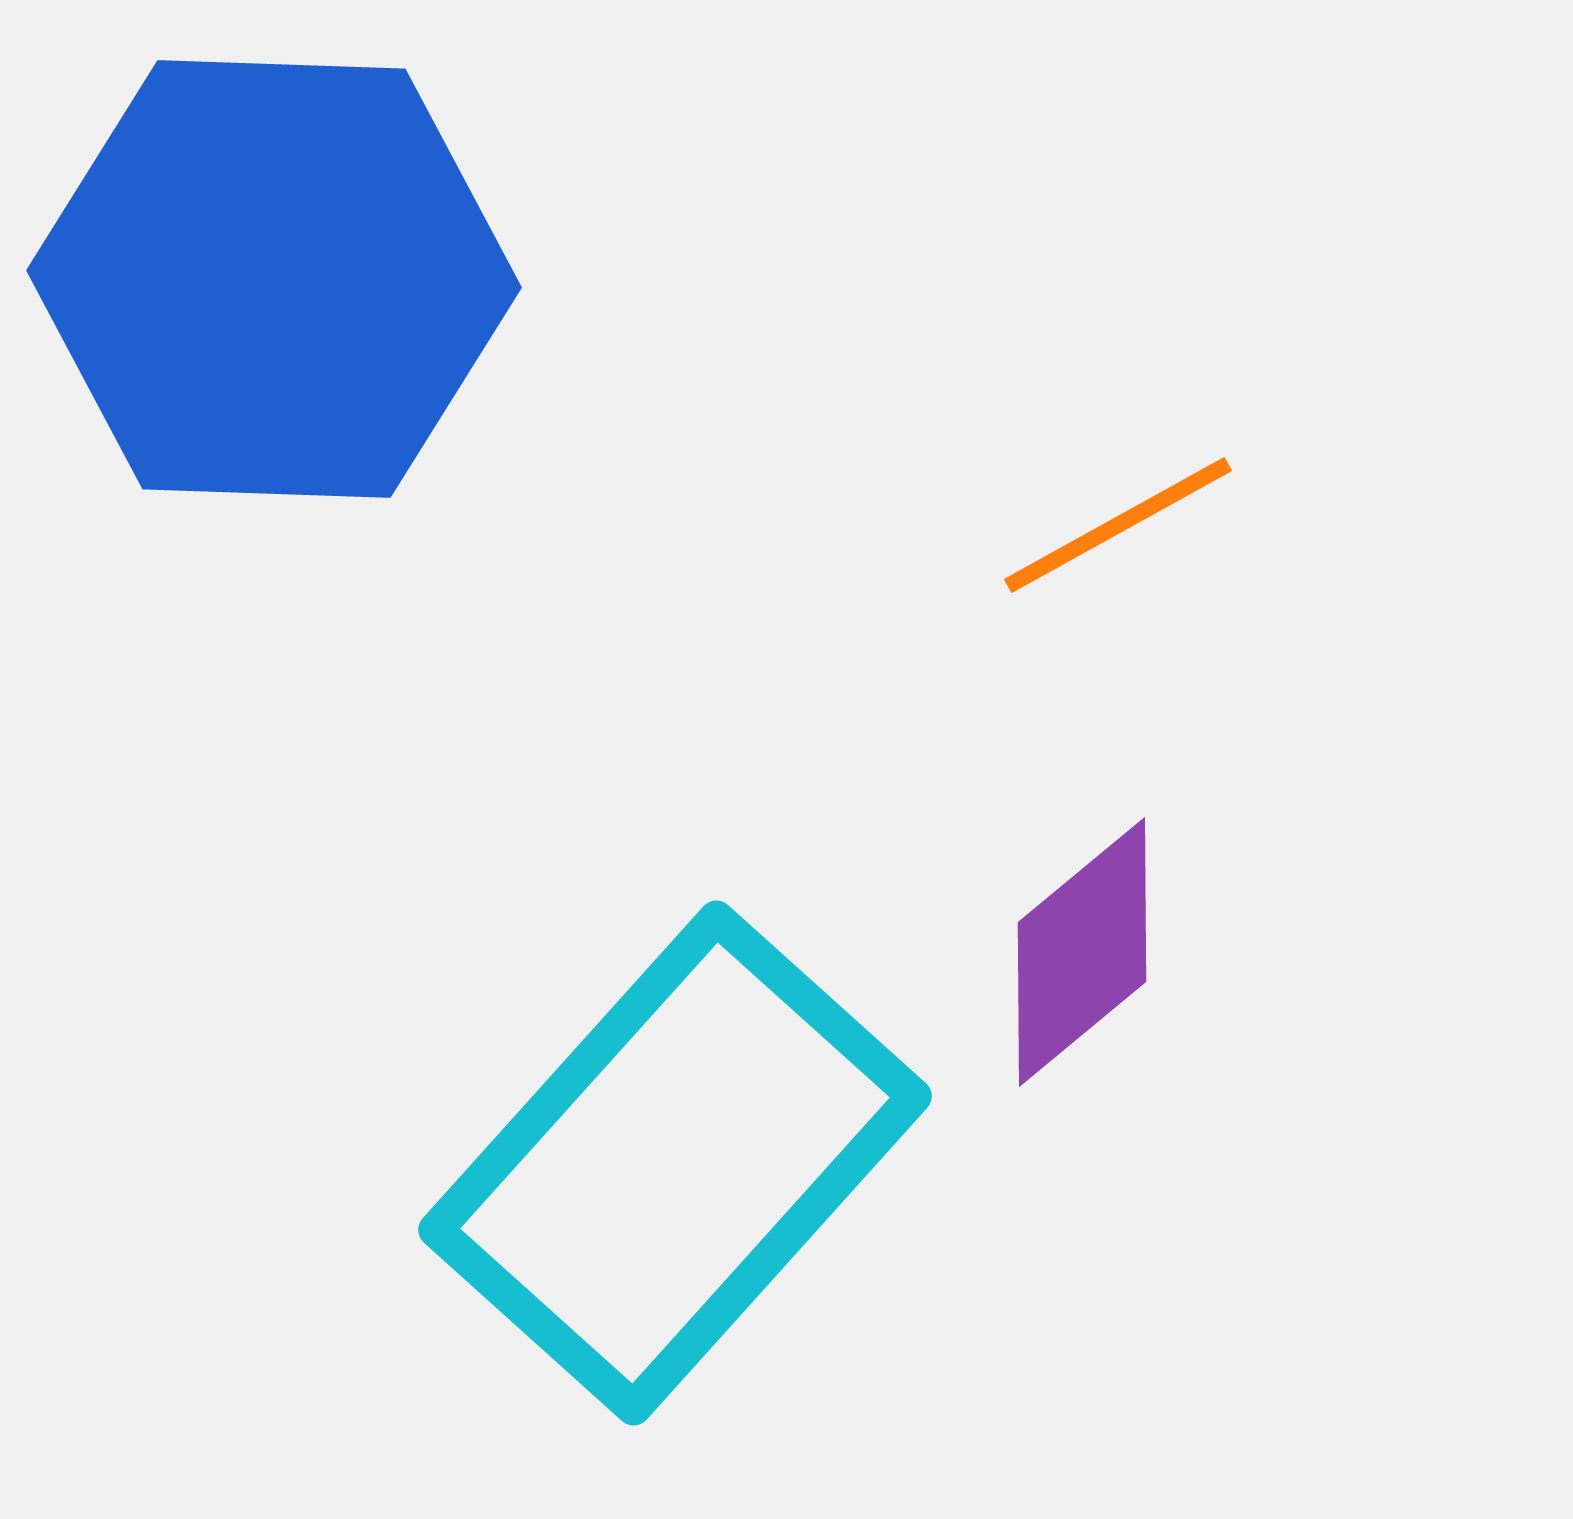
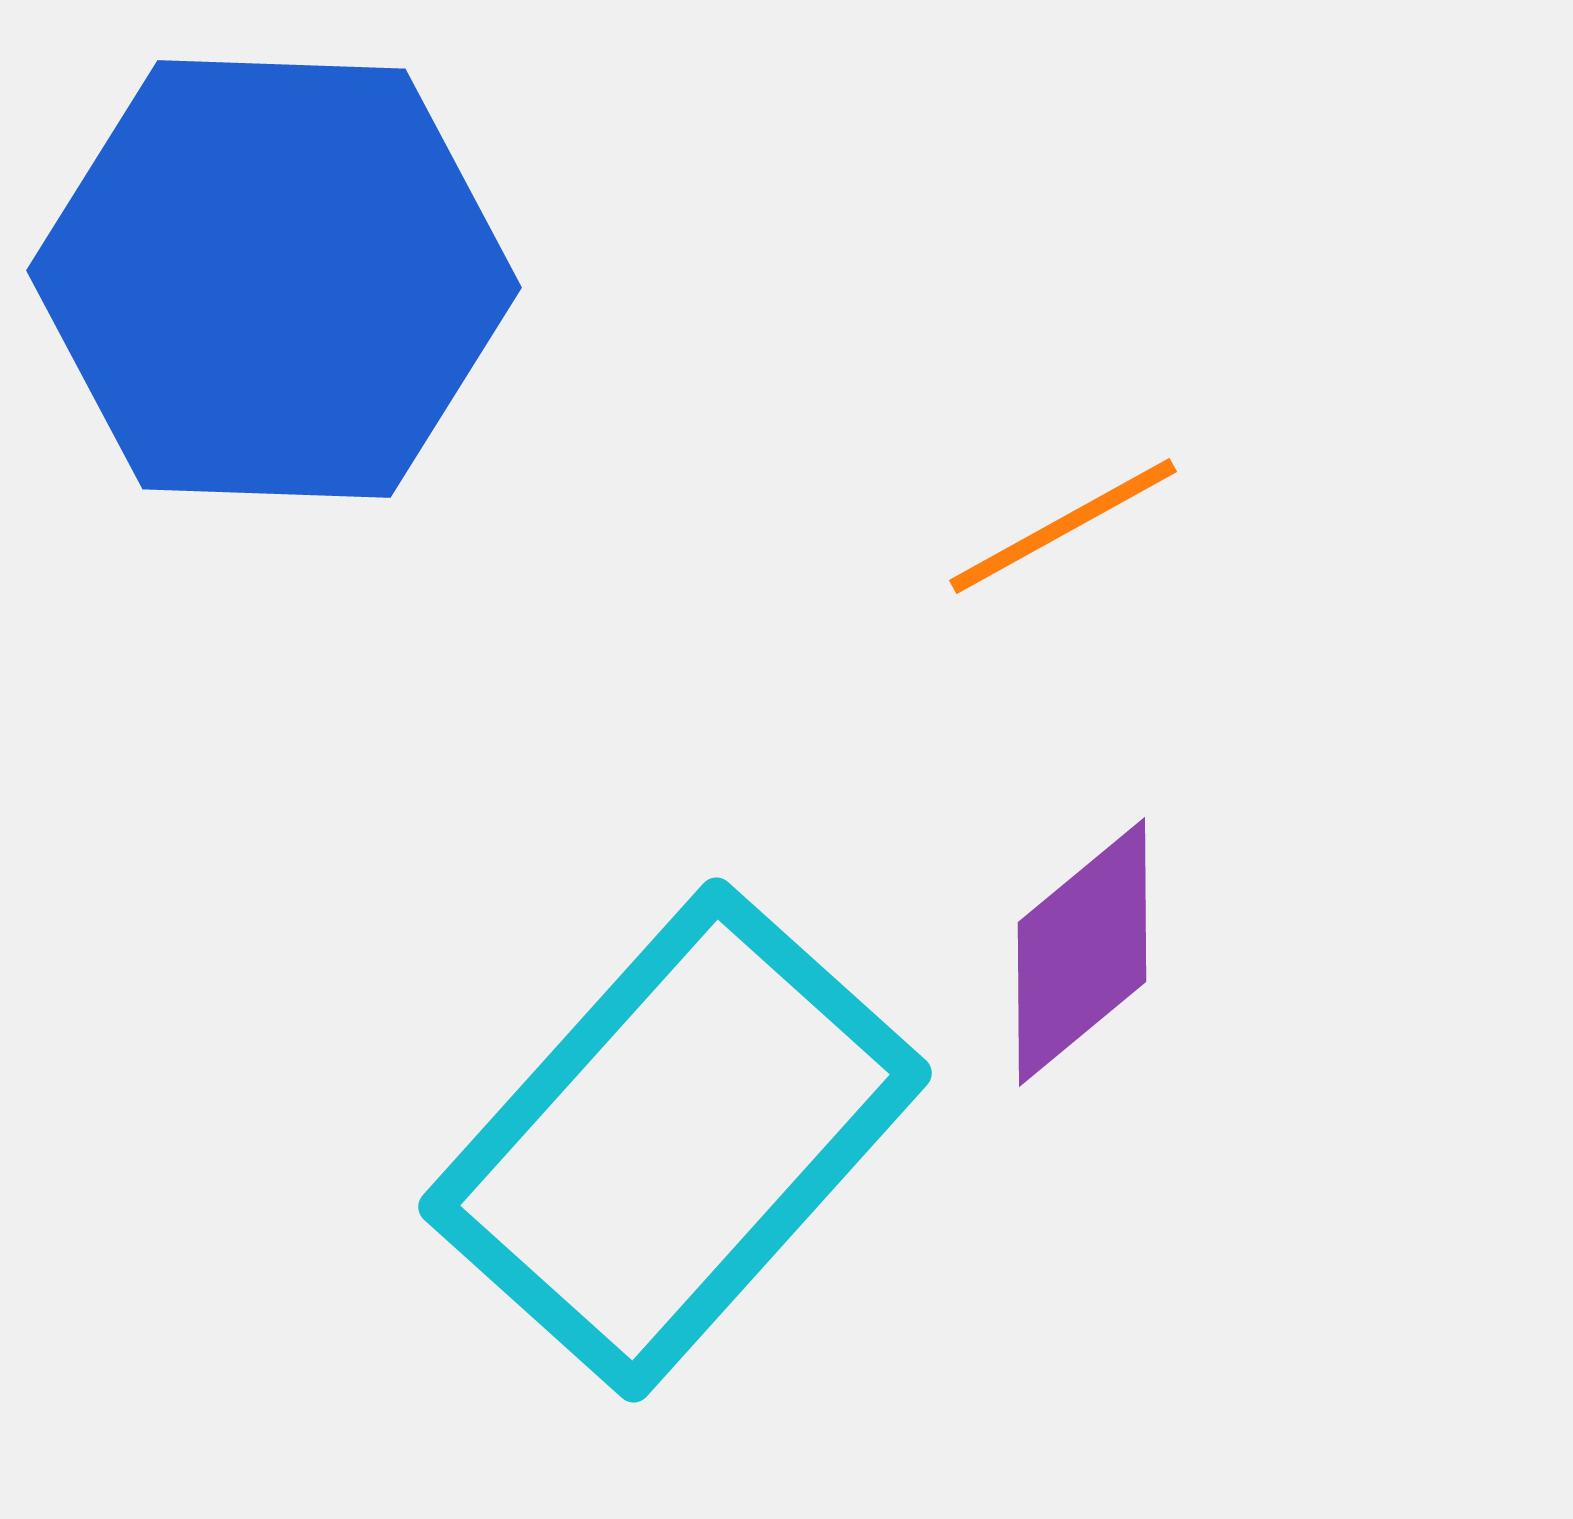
orange line: moved 55 px left, 1 px down
cyan rectangle: moved 23 px up
